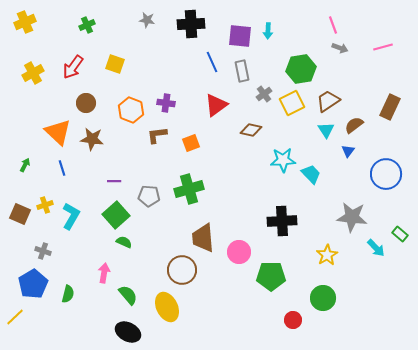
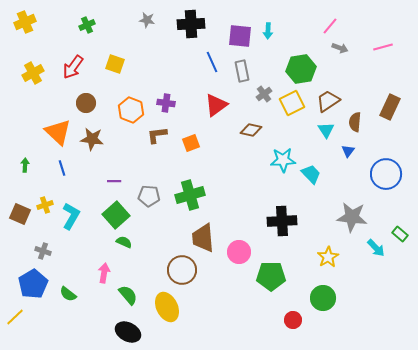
pink line at (333, 25): moved 3 px left, 1 px down; rotated 60 degrees clockwise
brown semicircle at (354, 125): moved 1 px right, 3 px up; rotated 48 degrees counterclockwise
green arrow at (25, 165): rotated 24 degrees counterclockwise
green cross at (189, 189): moved 1 px right, 6 px down
yellow star at (327, 255): moved 1 px right, 2 px down
green semicircle at (68, 294): rotated 114 degrees clockwise
